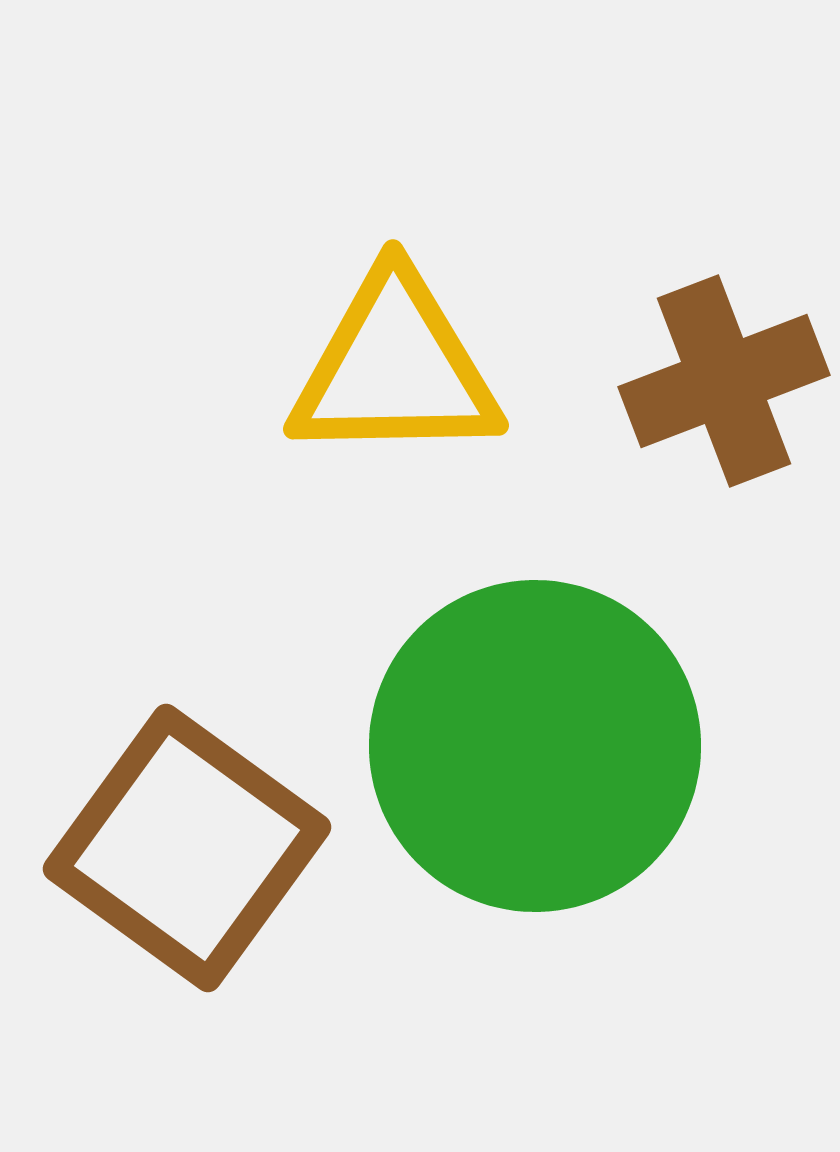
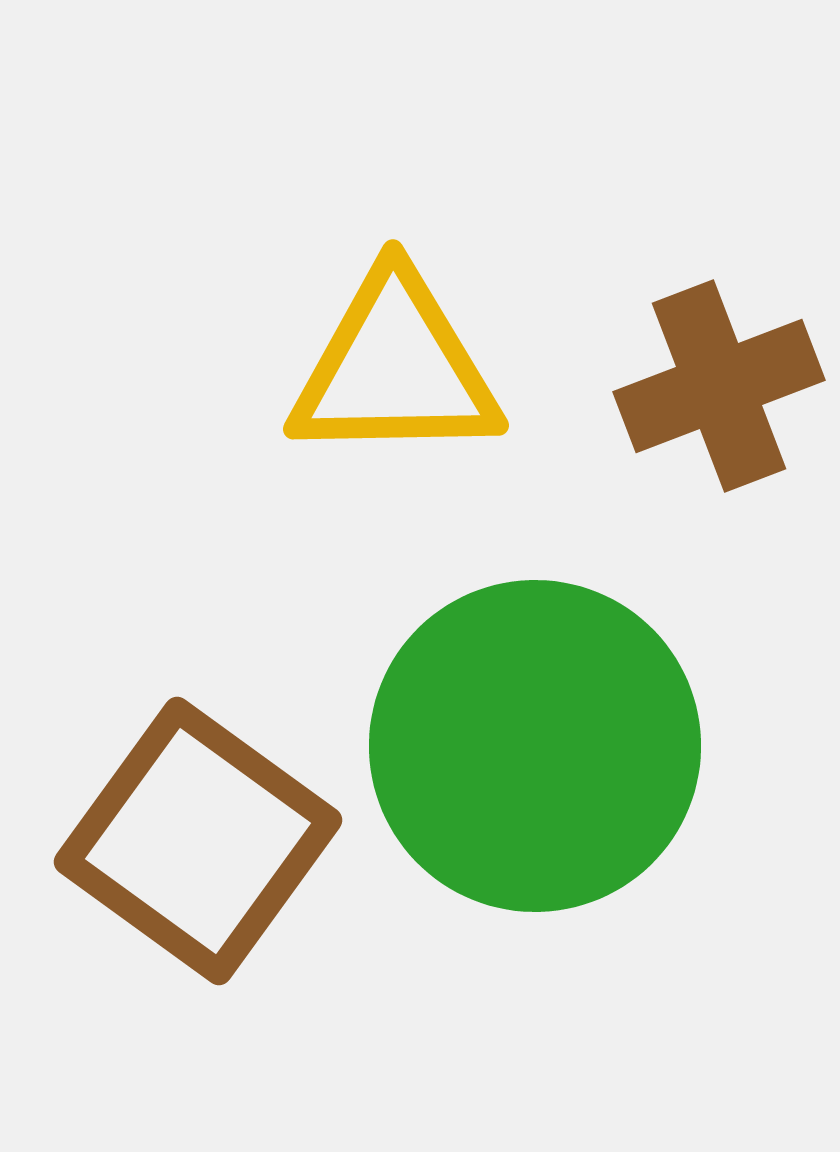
brown cross: moved 5 px left, 5 px down
brown square: moved 11 px right, 7 px up
